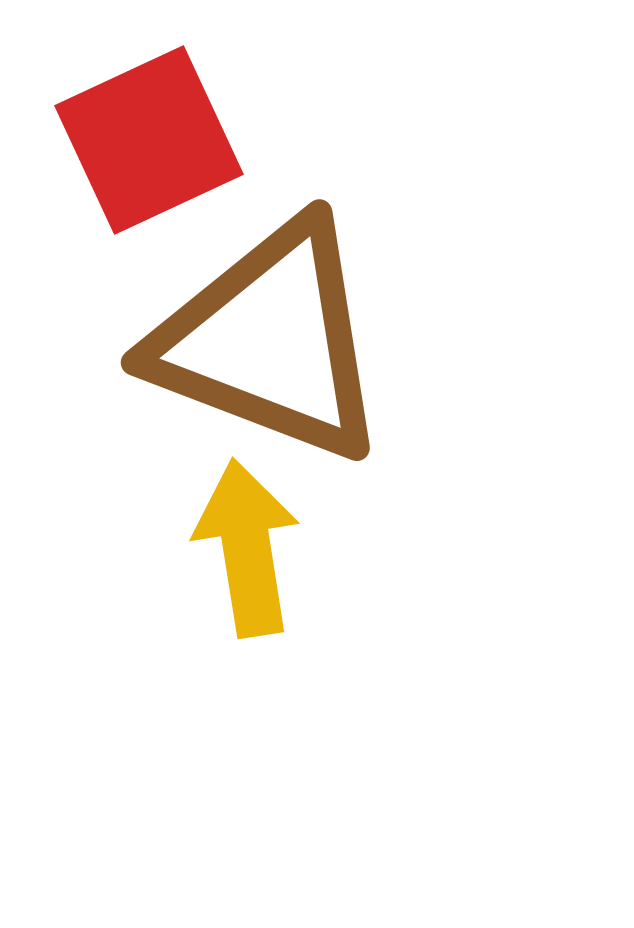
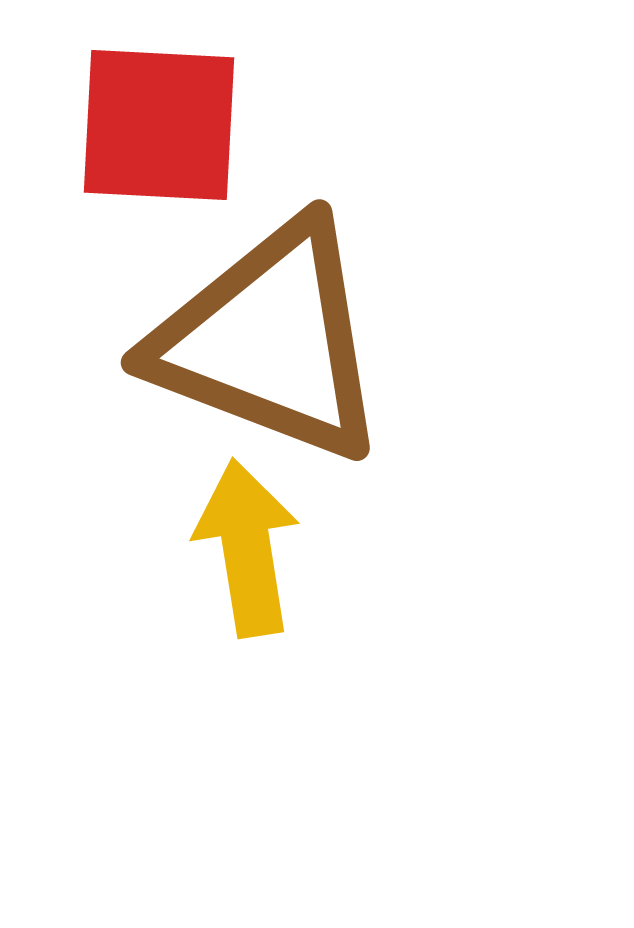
red square: moved 10 px right, 15 px up; rotated 28 degrees clockwise
